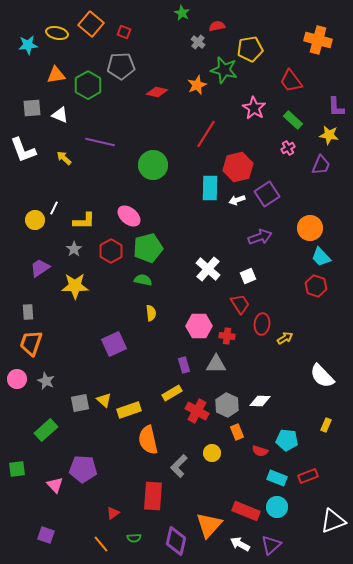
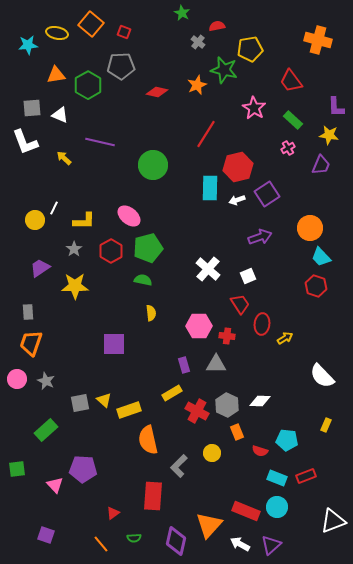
white L-shape at (23, 150): moved 2 px right, 8 px up
purple square at (114, 344): rotated 25 degrees clockwise
red rectangle at (308, 476): moved 2 px left
